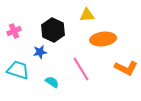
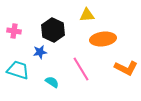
pink cross: rotated 32 degrees clockwise
